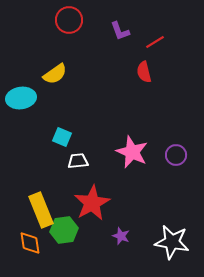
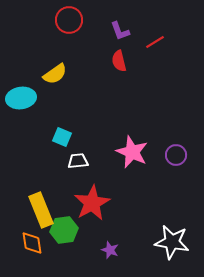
red semicircle: moved 25 px left, 11 px up
purple star: moved 11 px left, 14 px down
orange diamond: moved 2 px right
